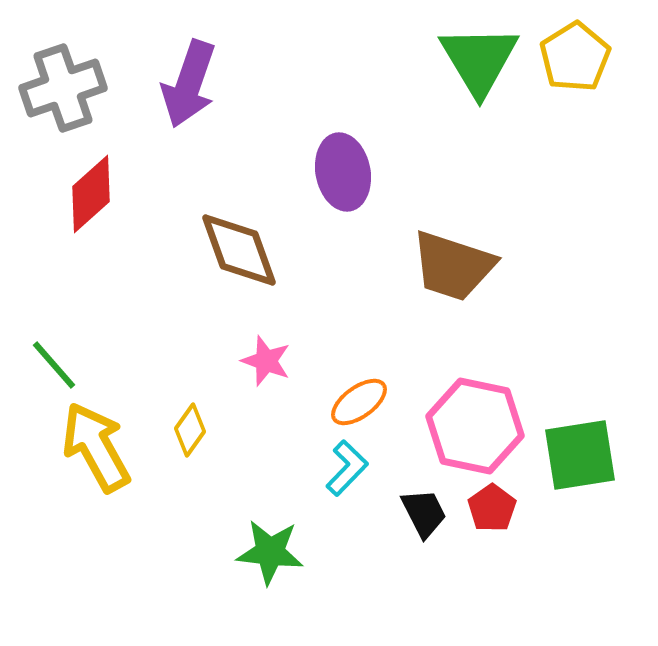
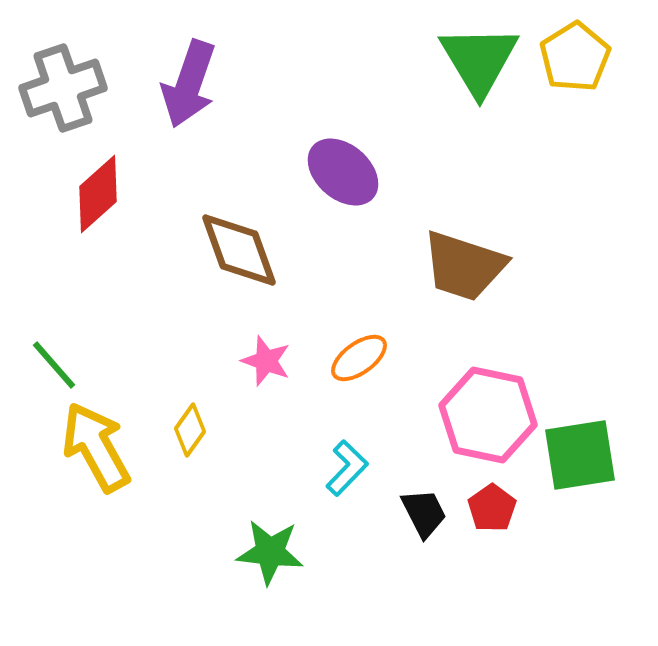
purple ellipse: rotated 38 degrees counterclockwise
red diamond: moved 7 px right
brown trapezoid: moved 11 px right
orange ellipse: moved 44 px up
pink hexagon: moved 13 px right, 11 px up
